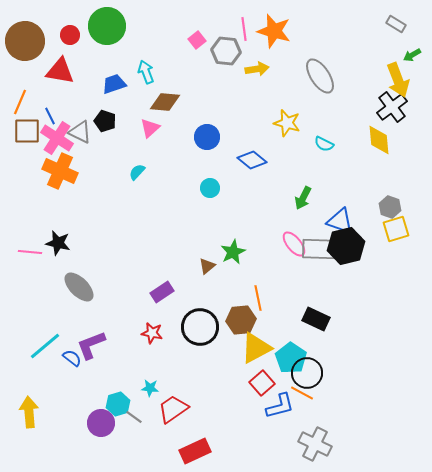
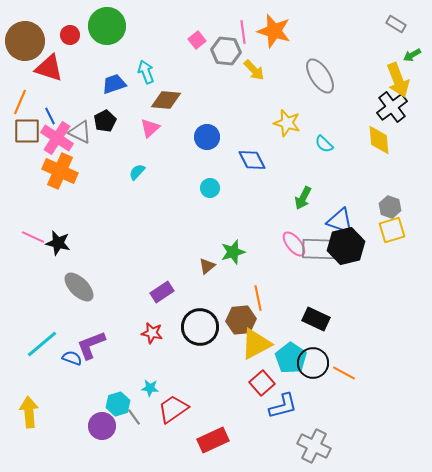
pink line at (244, 29): moved 1 px left, 3 px down
yellow arrow at (257, 69): moved 3 px left, 1 px down; rotated 55 degrees clockwise
red triangle at (60, 71): moved 11 px left, 3 px up; rotated 8 degrees clockwise
brown diamond at (165, 102): moved 1 px right, 2 px up
black pentagon at (105, 121): rotated 25 degrees clockwise
cyan semicircle at (324, 144): rotated 18 degrees clockwise
blue diamond at (252, 160): rotated 24 degrees clockwise
yellow square at (396, 229): moved 4 px left, 1 px down
pink line at (30, 252): moved 3 px right, 15 px up; rotated 20 degrees clockwise
green star at (233, 252): rotated 10 degrees clockwise
cyan line at (45, 346): moved 3 px left, 2 px up
yellow triangle at (256, 348): moved 4 px up
blue semicircle at (72, 358): rotated 18 degrees counterclockwise
black circle at (307, 373): moved 6 px right, 10 px up
orange line at (302, 393): moved 42 px right, 20 px up
blue L-shape at (280, 406): moved 3 px right
gray line at (134, 417): rotated 18 degrees clockwise
purple circle at (101, 423): moved 1 px right, 3 px down
gray cross at (315, 444): moved 1 px left, 2 px down
red rectangle at (195, 451): moved 18 px right, 11 px up
